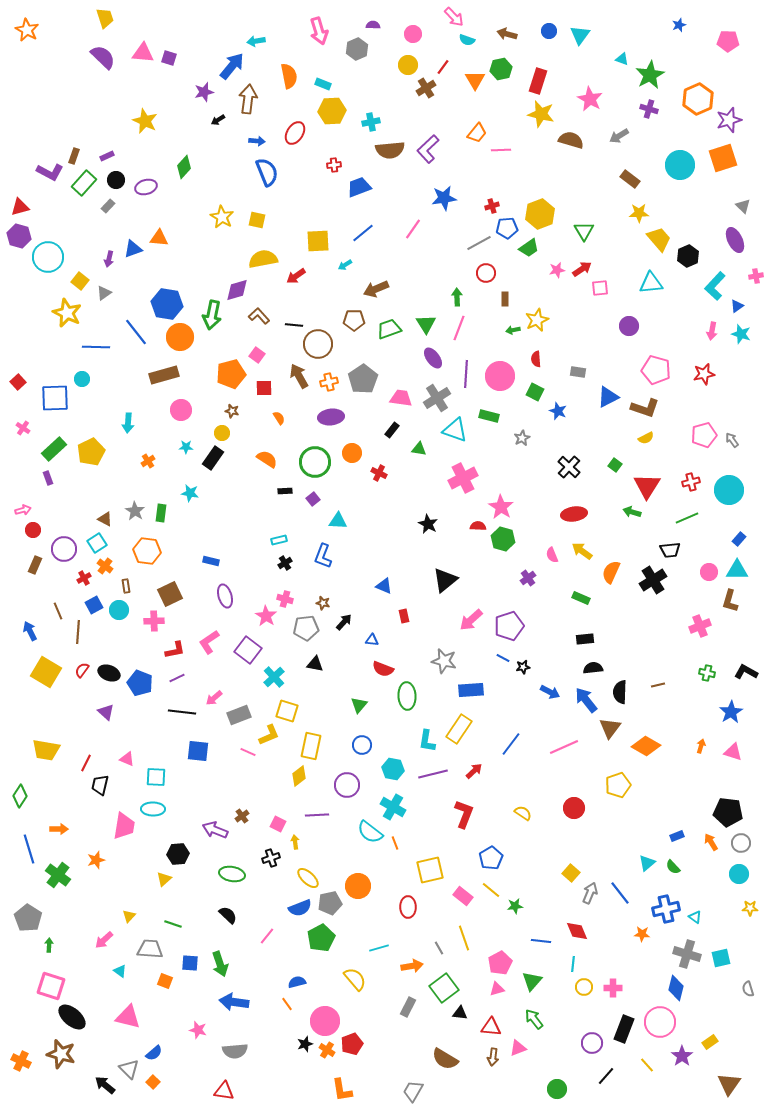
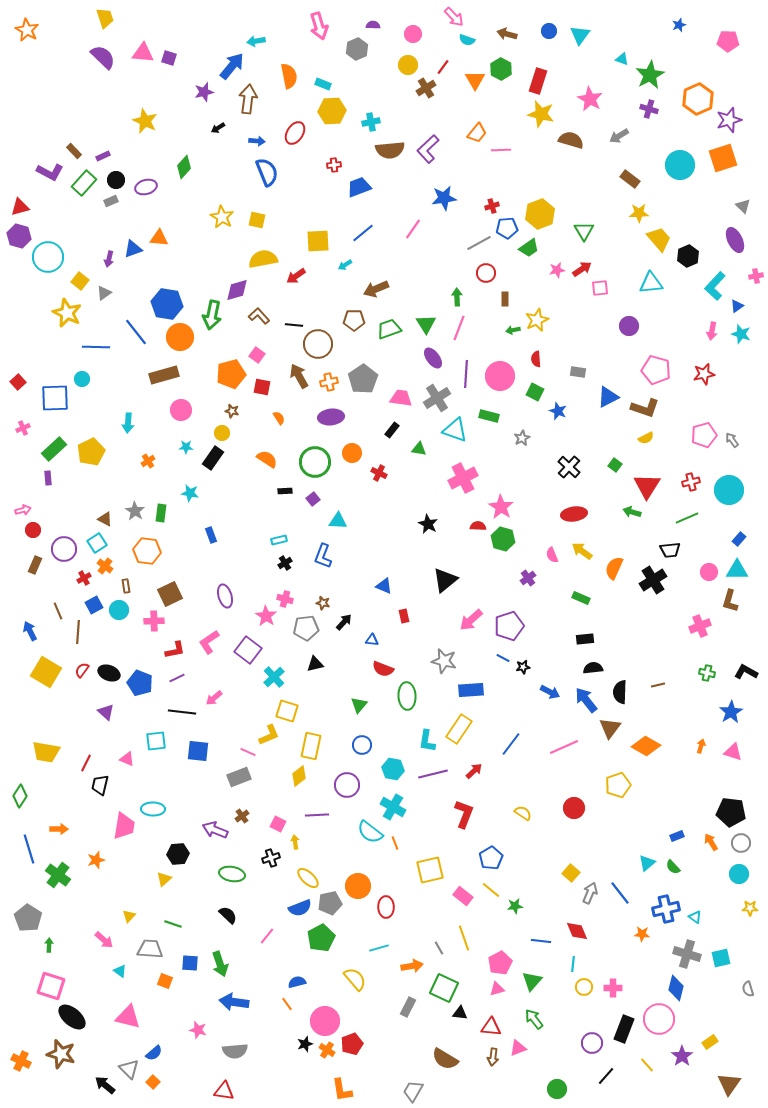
pink arrow at (319, 31): moved 5 px up
green hexagon at (501, 69): rotated 20 degrees counterclockwise
black arrow at (218, 120): moved 8 px down
brown rectangle at (74, 156): moved 5 px up; rotated 63 degrees counterclockwise
purple rectangle at (107, 156): moved 4 px left
gray rectangle at (108, 206): moved 3 px right, 5 px up; rotated 24 degrees clockwise
red square at (264, 388): moved 2 px left, 1 px up; rotated 12 degrees clockwise
pink cross at (23, 428): rotated 32 degrees clockwise
purple rectangle at (48, 478): rotated 16 degrees clockwise
blue rectangle at (211, 561): moved 26 px up; rotated 56 degrees clockwise
orange semicircle at (611, 572): moved 3 px right, 4 px up
black triangle at (315, 664): rotated 24 degrees counterclockwise
gray rectangle at (239, 715): moved 62 px down
yellow trapezoid at (46, 750): moved 2 px down
cyan square at (156, 777): moved 36 px up; rotated 10 degrees counterclockwise
black pentagon at (728, 812): moved 3 px right
red ellipse at (408, 907): moved 22 px left
pink arrow at (104, 940): rotated 96 degrees counterclockwise
green square at (444, 988): rotated 28 degrees counterclockwise
pink circle at (660, 1022): moved 1 px left, 3 px up
